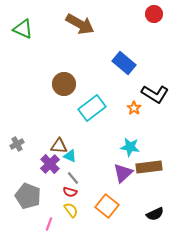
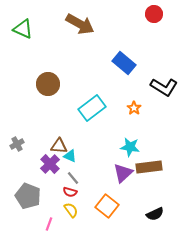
brown circle: moved 16 px left
black L-shape: moved 9 px right, 7 px up
